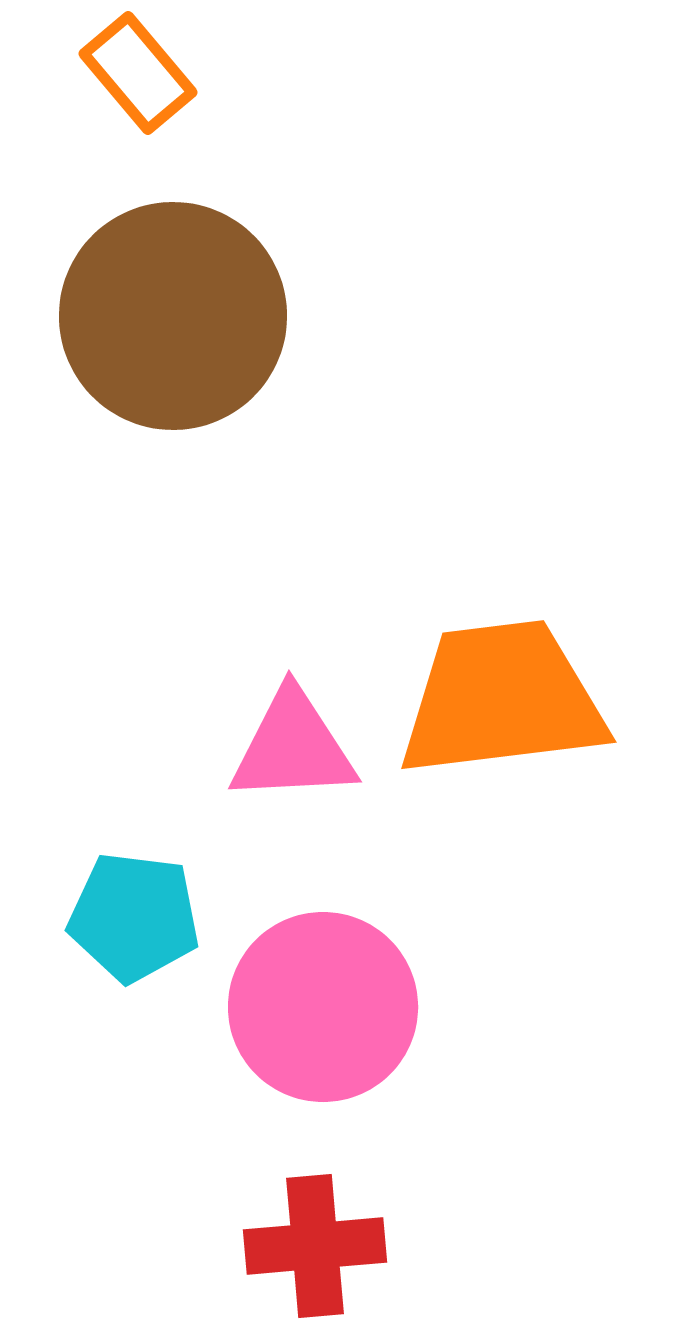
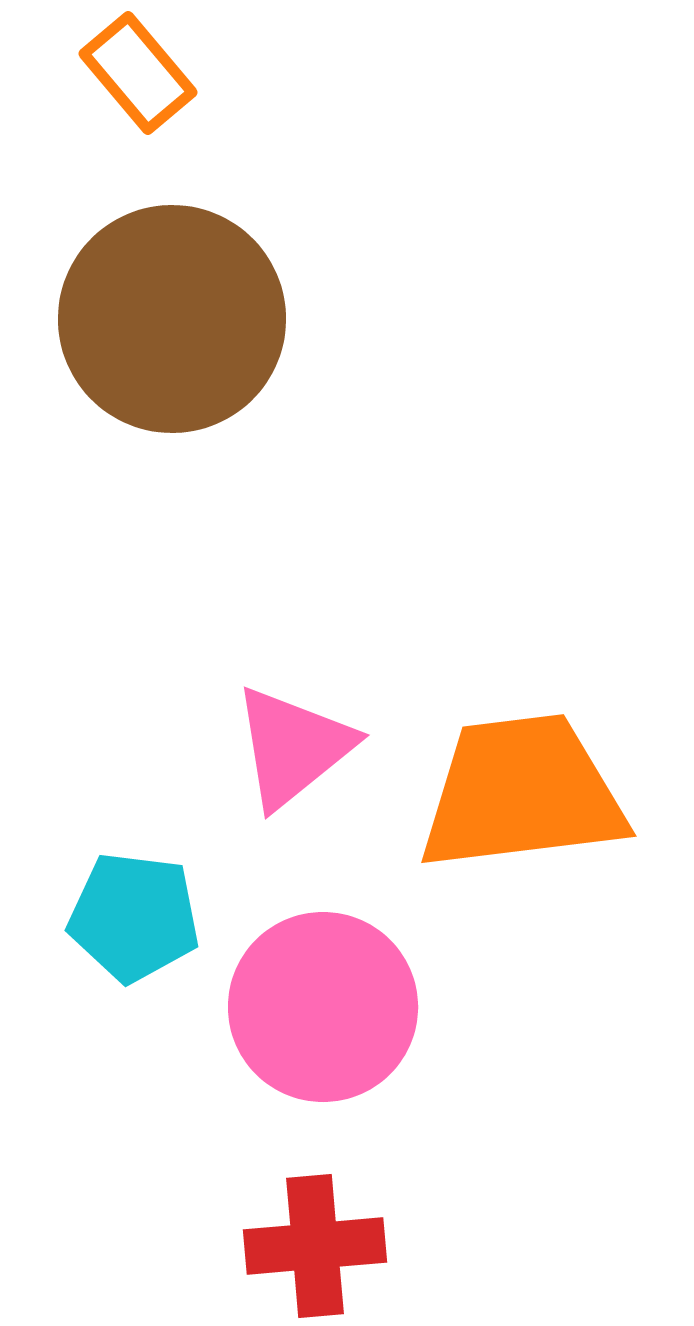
brown circle: moved 1 px left, 3 px down
orange trapezoid: moved 20 px right, 94 px down
pink triangle: rotated 36 degrees counterclockwise
